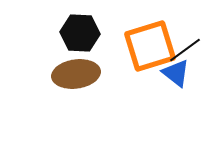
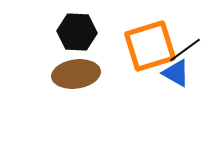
black hexagon: moved 3 px left, 1 px up
blue triangle: rotated 8 degrees counterclockwise
